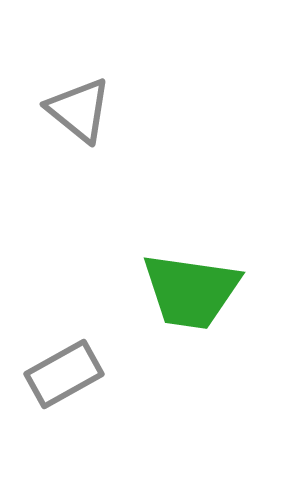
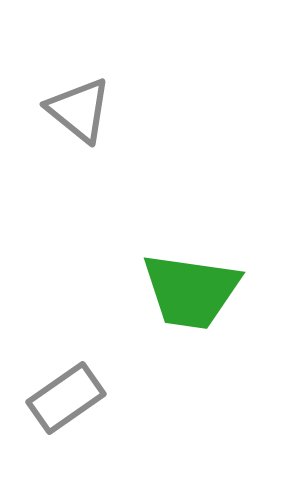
gray rectangle: moved 2 px right, 24 px down; rotated 6 degrees counterclockwise
